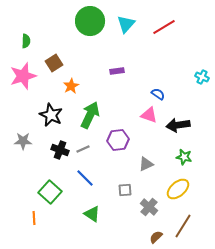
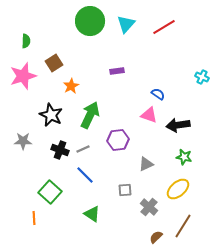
blue line: moved 3 px up
